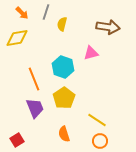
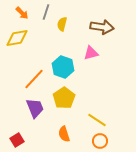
brown arrow: moved 6 px left
orange line: rotated 65 degrees clockwise
